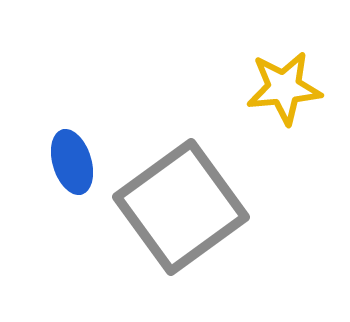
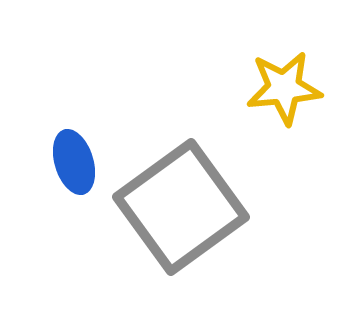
blue ellipse: moved 2 px right
